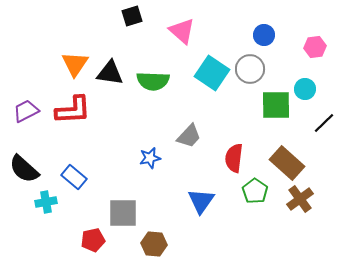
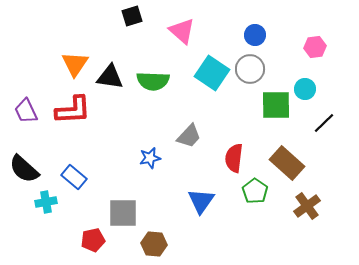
blue circle: moved 9 px left
black triangle: moved 4 px down
purple trapezoid: rotated 88 degrees counterclockwise
brown cross: moved 7 px right, 7 px down
